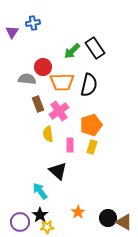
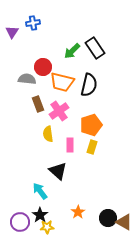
orange trapezoid: rotated 15 degrees clockwise
